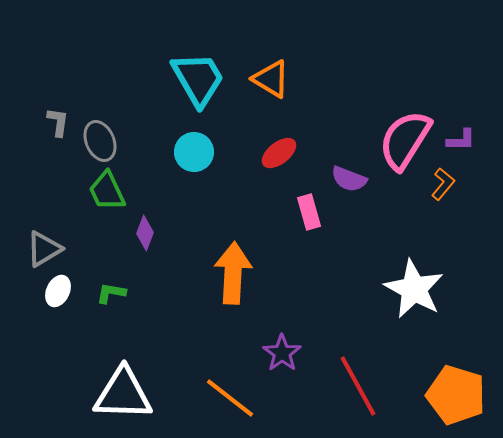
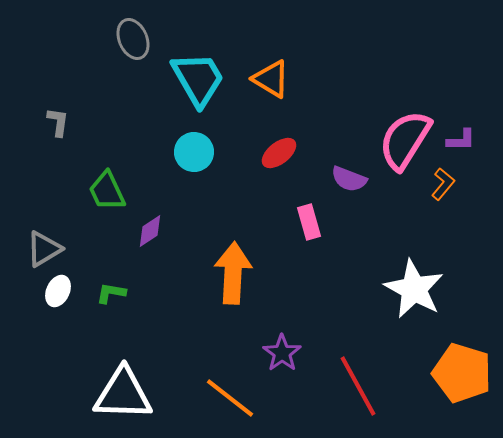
gray ellipse: moved 33 px right, 102 px up
pink rectangle: moved 10 px down
purple diamond: moved 5 px right, 2 px up; rotated 36 degrees clockwise
orange pentagon: moved 6 px right, 22 px up
